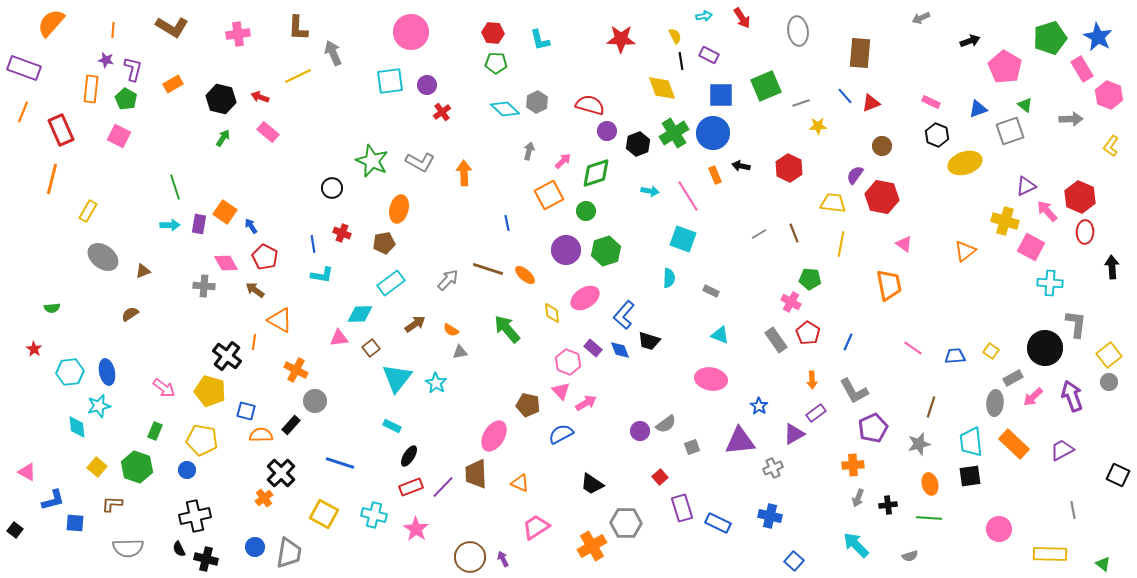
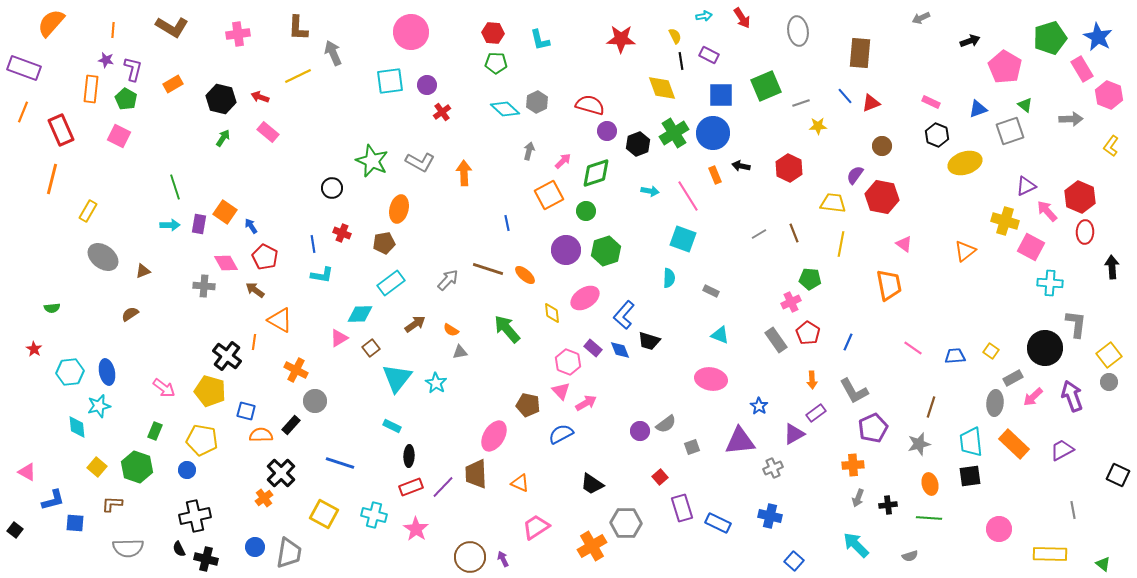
pink cross at (791, 302): rotated 36 degrees clockwise
pink triangle at (339, 338): rotated 24 degrees counterclockwise
black ellipse at (409, 456): rotated 30 degrees counterclockwise
